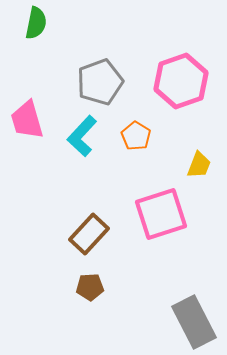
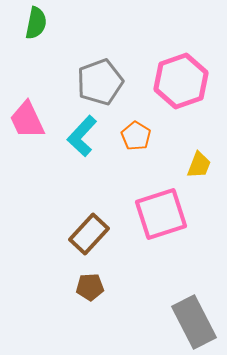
pink trapezoid: rotated 9 degrees counterclockwise
